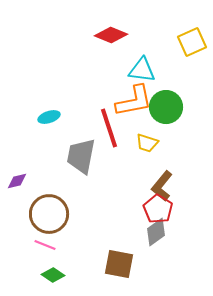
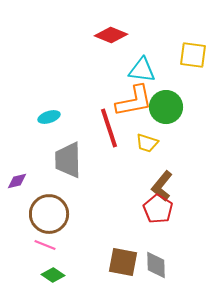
yellow square: moved 1 px right, 13 px down; rotated 32 degrees clockwise
gray trapezoid: moved 13 px left, 4 px down; rotated 12 degrees counterclockwise
gray diamond: moved 33 px down; rotated 56 degrees counterclockwise
brown square: moved 4 px right, 2 px up
